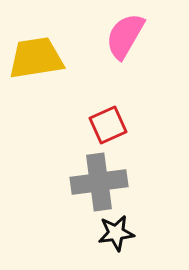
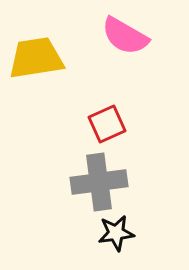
pink semicircle: rotated 90 degrees counterclockwise
red square: moved 1 px left, 1 px up
